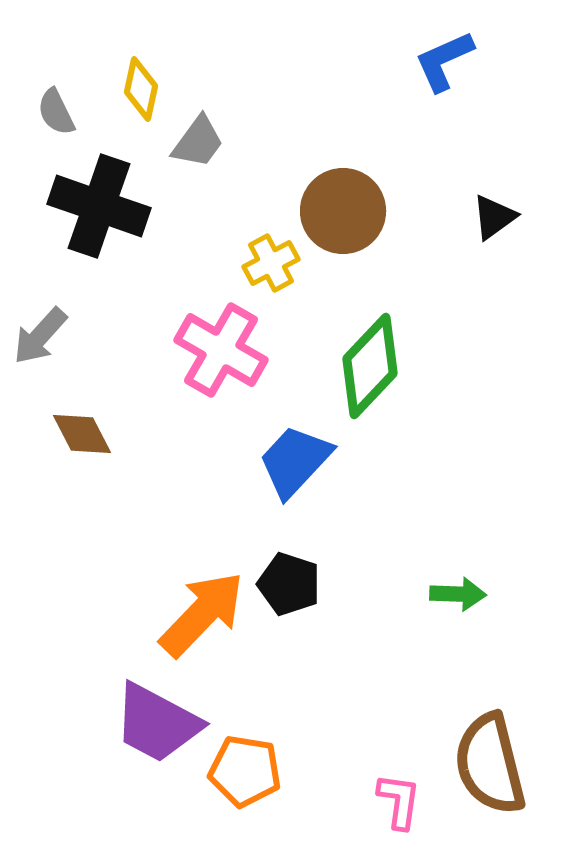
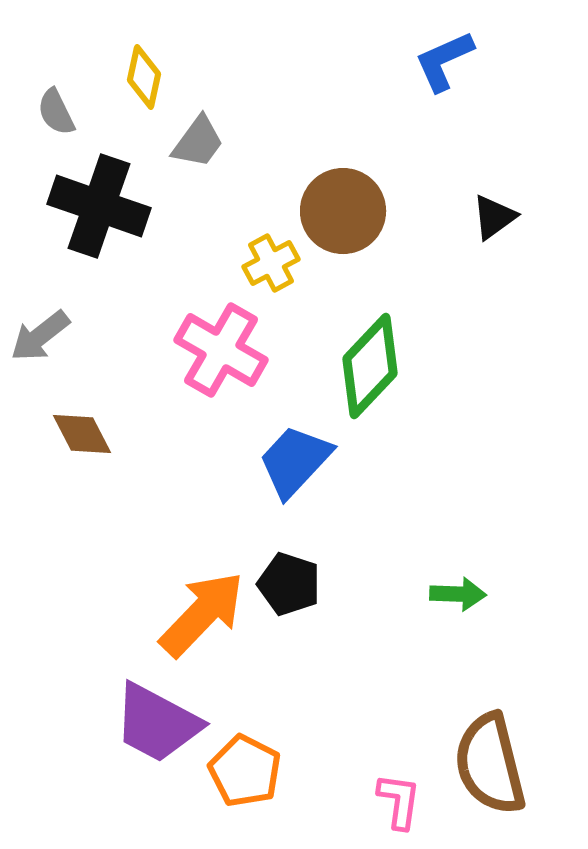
yellow diamond: moved 3 px right, 12 px up
gray arrow: rotated 10 degrees clockwise
orange pentagon: rotated 18 degrees clockwise
